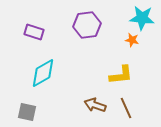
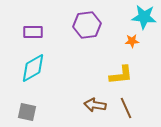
cyan star: moved 2 px right, 1 px up
purple rectangle: moved 1 px left; rotated 18 degrees counterclockwise
orange star: moved 1 px down; rotated 16 degrees counterclockwise
cyan diamond: moved 10 px left, 5 px up
brown arrow: rotated 10 degrees counterclockwise
